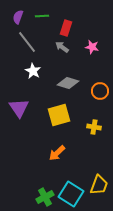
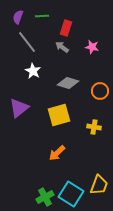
purple triangle: rotated 25 degrees clockwise
